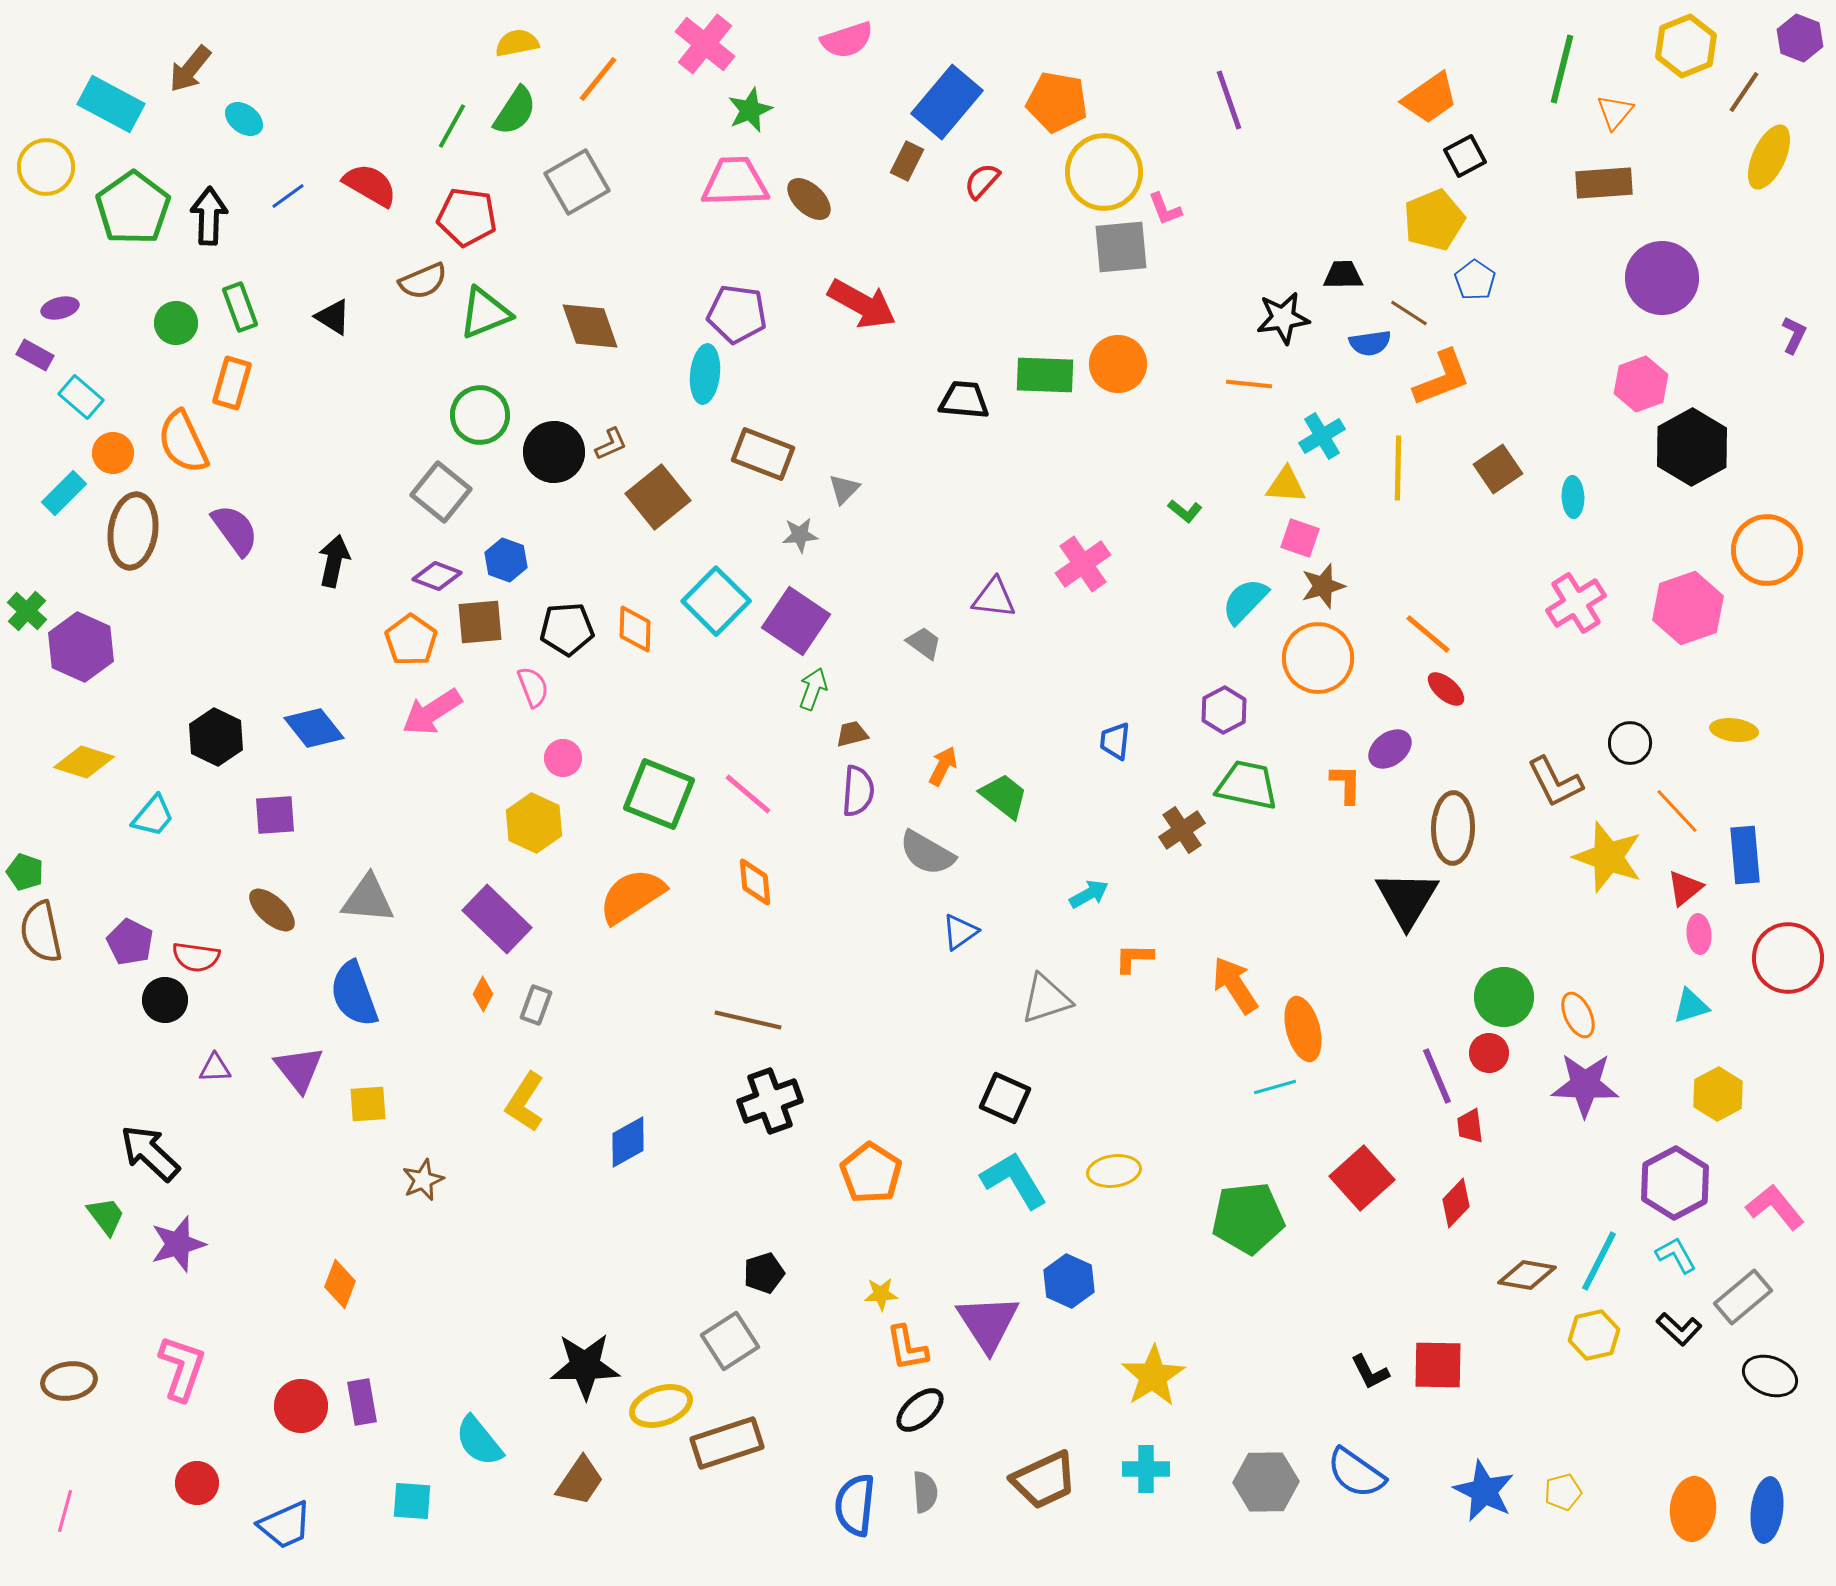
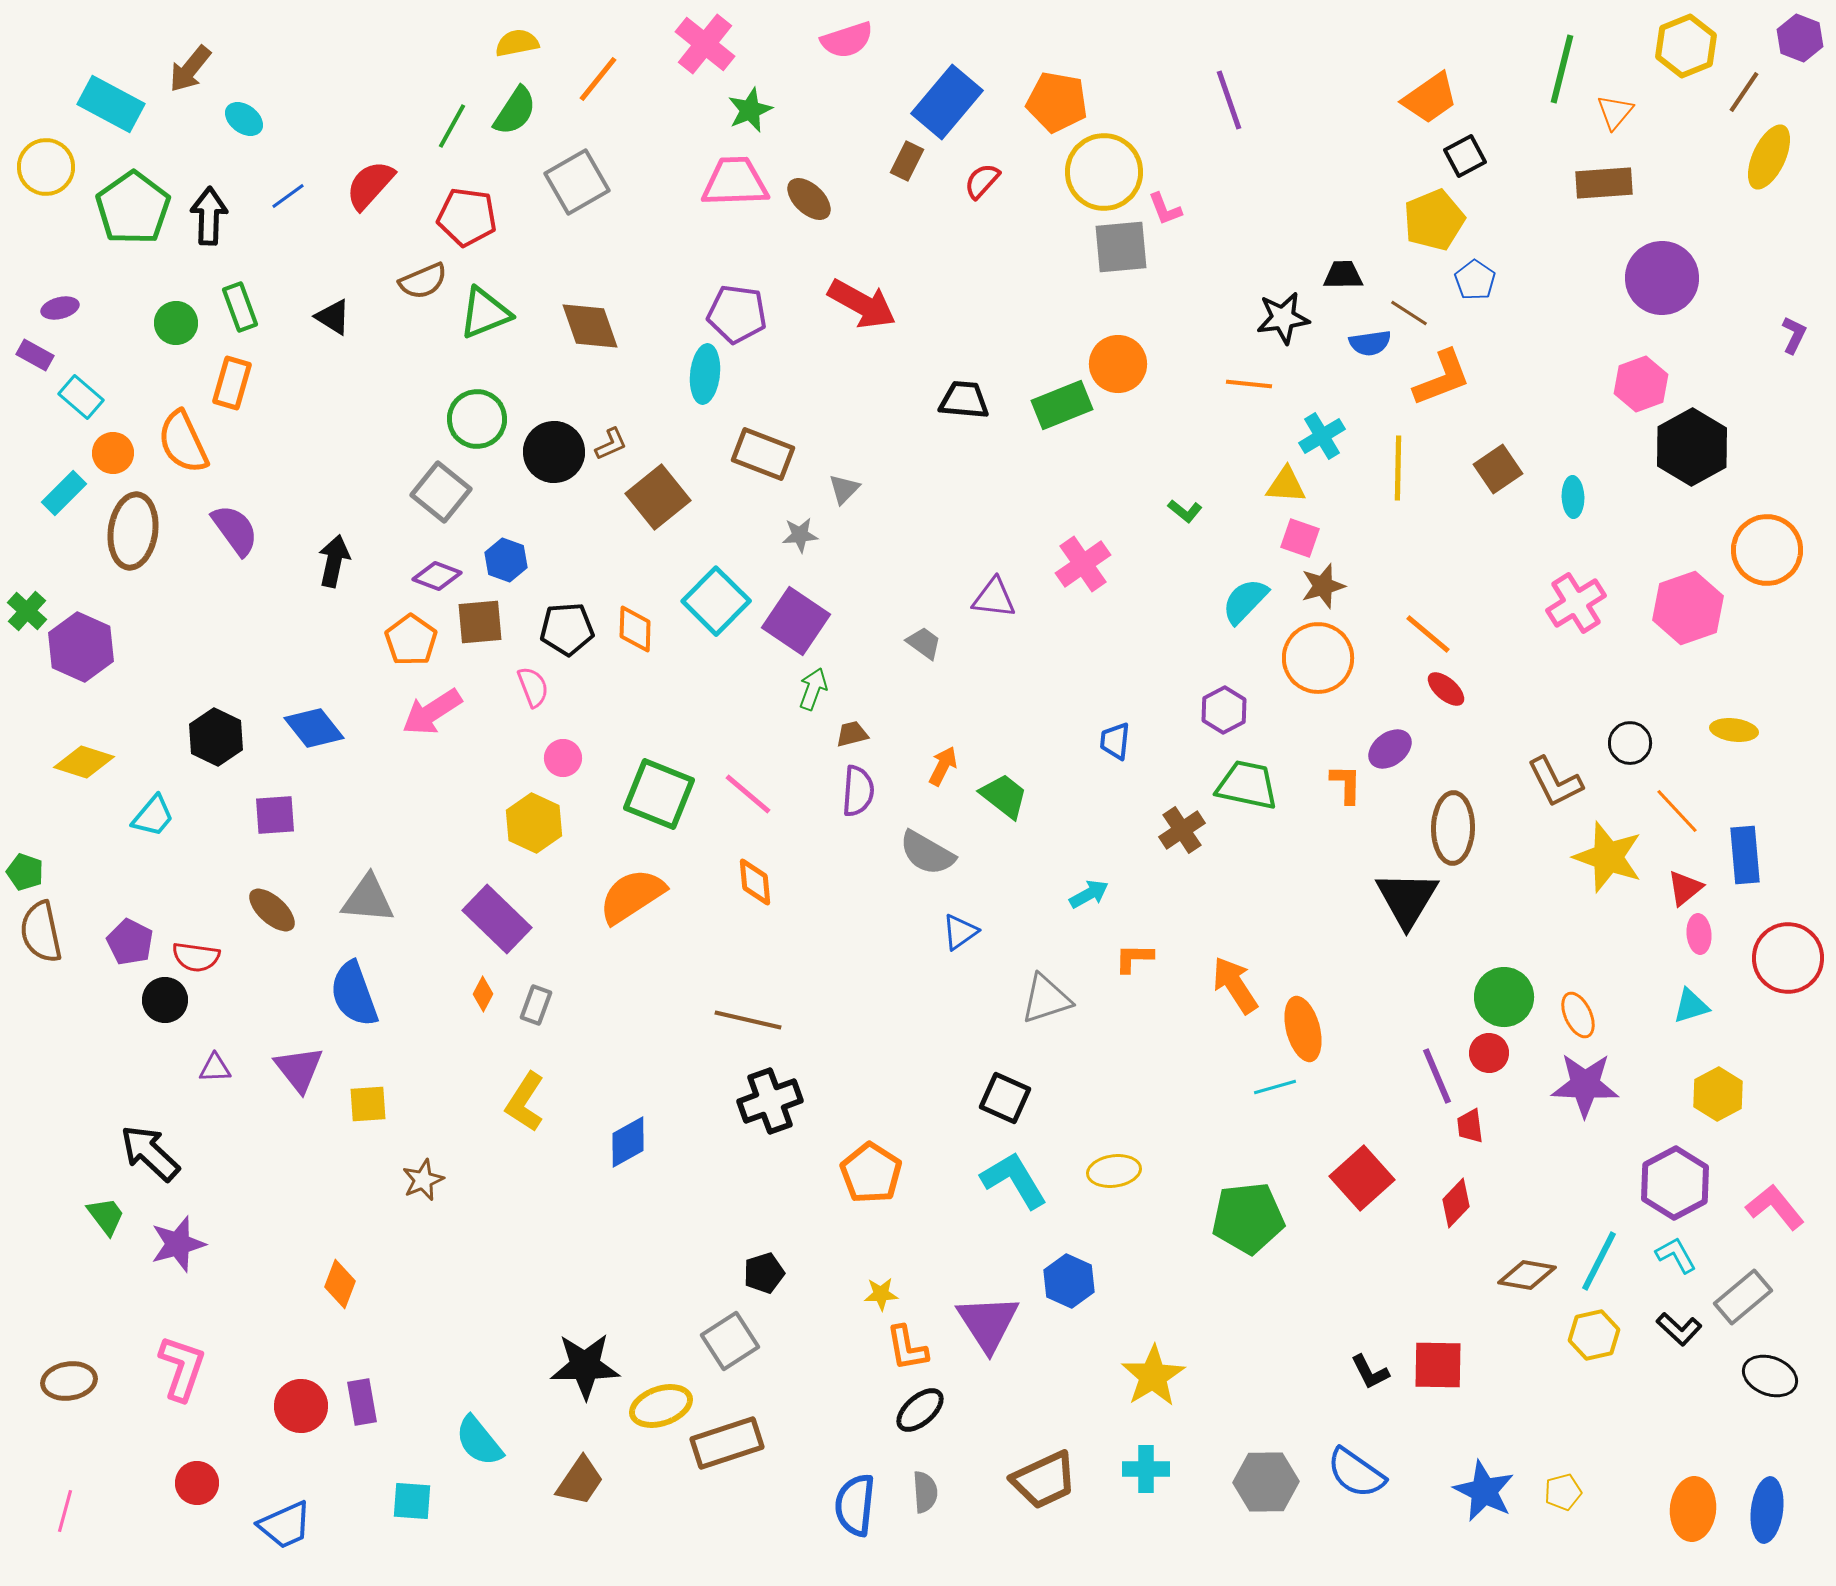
red semicircle at (370, 185): rotated 78 degrees counterclockwise
green rectangle at (1045, 375): moved 17 px right, 30 px down; rotated 24 degrees counterclockwise
green circle at (480, 415): moved 3 px left, 4 px down
